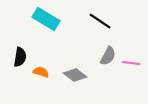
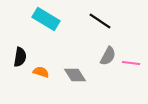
gray diamond: rotated 20 degrees clockwise
